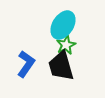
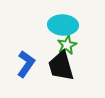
cyan ellipse: rotated 60 degrees clockwise
green star: moved 1 px right
